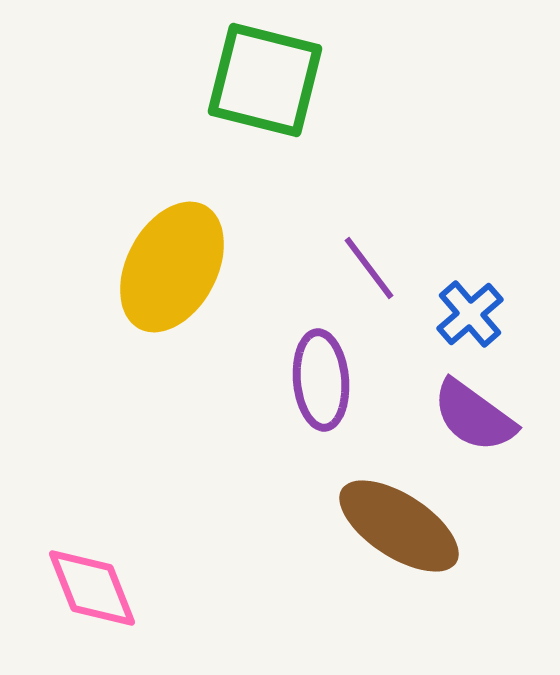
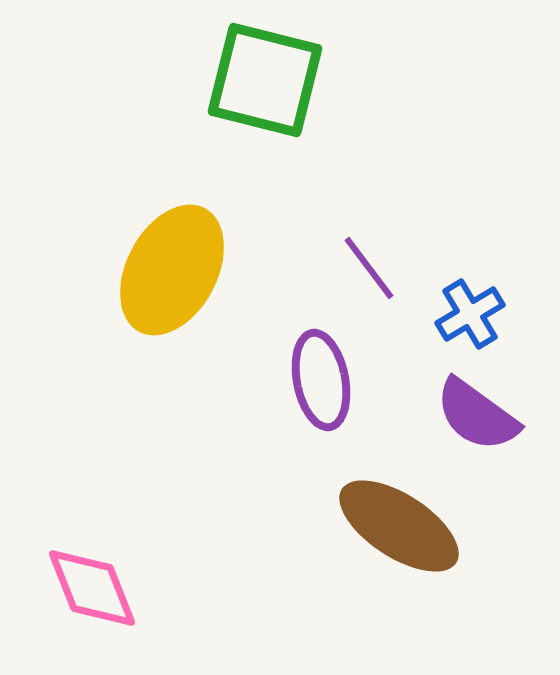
yellow ellipse: moved 3 px down
blue cross: rotated 10 degrees clockwise
purple ellipse: rotated 6 degrees counterclockwise
purple semicircle: moved 3 px right, 1 px up
